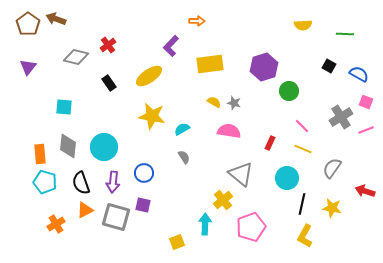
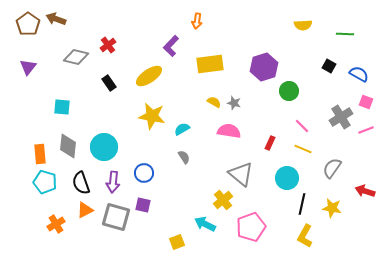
orange arrow at (197, 21): rotated 98 degrees clockwise
cyan square at (64, 107): moved 2 px left
cyan arrow at (205, 224): rotated 65 degrees counterclockwise
